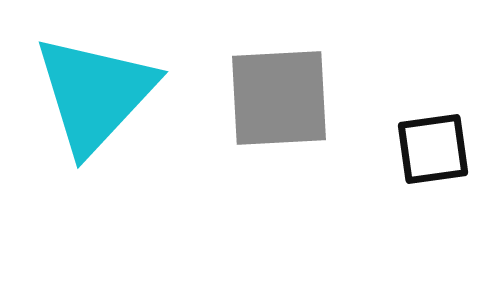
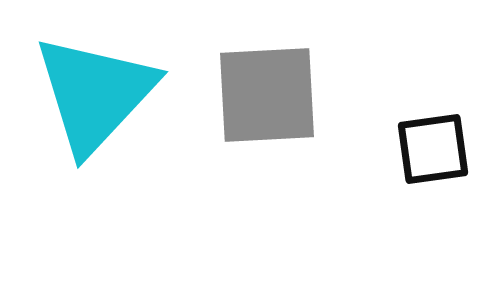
gray square: moved 12 px left, 3 px up
